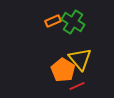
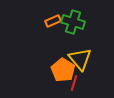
green cross: rotated 15 degrees counterclockwise
red line: moved 3 px left, 3 px up; rotated 49 degrees counterclockwise
